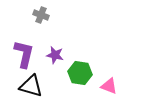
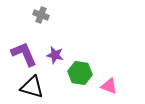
purple L-shape: rotated 36 degrees counterclockwise
black triangle: moved 1 px right, 1 px down
